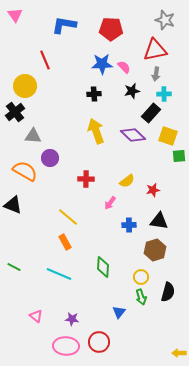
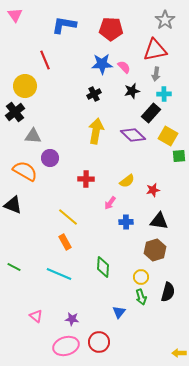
gray star at (165, 20): rotated 18 degrees clockwise
black cross at (94, 94): rotated 24 degrees counterclockwise
yellow arrow at (96, 131): rotated 30 degrees clockwise
yellow square at (168, 136): rotated 12 degrees clockwise
blue cross at (129, 225): moved 3 px left, 3 px up
pink ellipse at (66, 346): rotated 20 degrees counterclockwise
